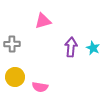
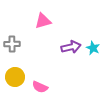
purple arrow: rotated 72 degrees clockwise
pink semicircle: rotated 14 degrees clockwise
